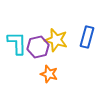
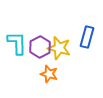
yellow star: moved 3 px right, 8 px down
purple hexagon: moved 2 px right; rotated 15 degrees counterclockwise
